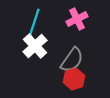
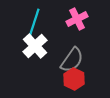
red hexagon: rotated 15 degrees counterclockwise
